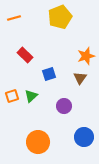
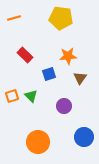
yellow pentagon: moved 1 px right, 1 px down; rotated 30 degrees clockwise
orange star: moved 18 px left; rotated 12 degrees clockwise
green triangle: rotated 32 degrees counterclockwise
